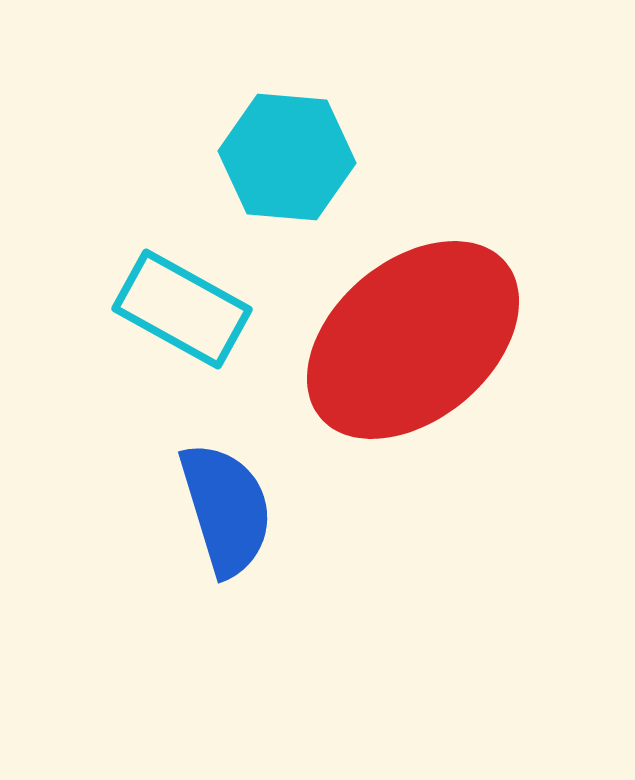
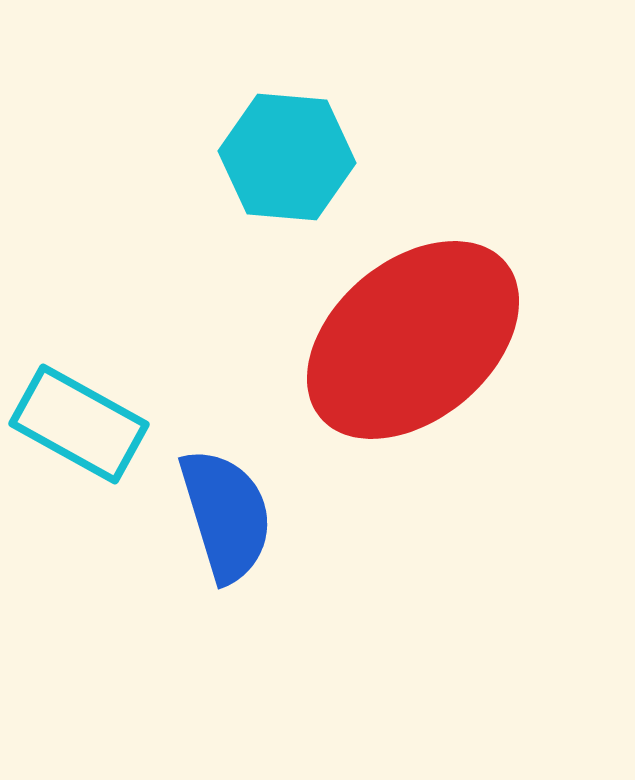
cyan rectangle: moved 103 px left, 115 px down
blue semicircle: moved 6 px down
